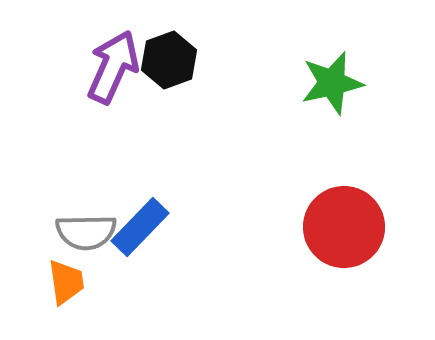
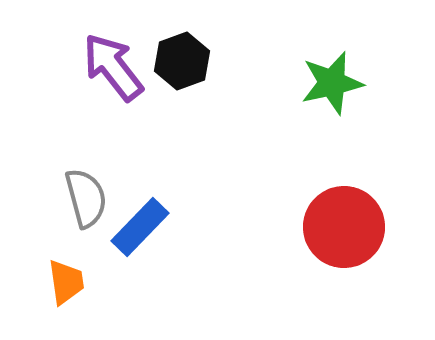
black hexagon: moved 13 px right, 1 px down
purple arrow: rotated 62 degrees counterclockwise
gray semicircle: moved 34 px up; rotated 104 degrees counterclockwise
